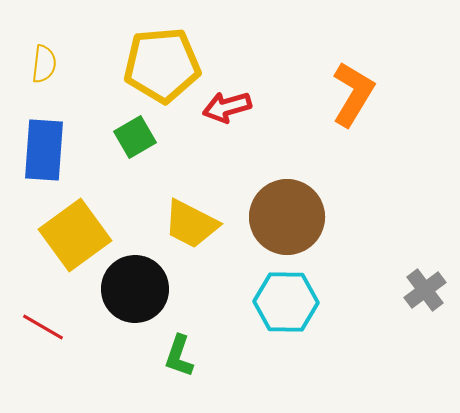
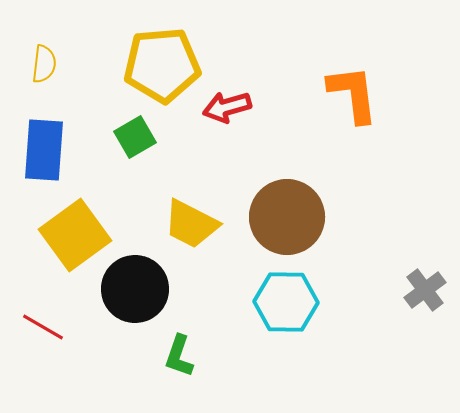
orange L-shape: rotated 38 degrees counterclockwise
